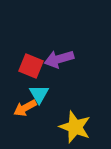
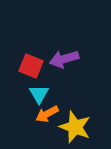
purple arrow: moved 5 px right
orange arrow: moved 22 px right, 6 px down
